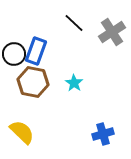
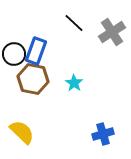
brown hexagon: moved 3 px up
